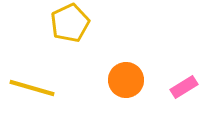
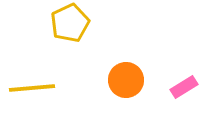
yellow line: rotated 21 degrees counterclockwise
